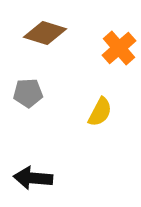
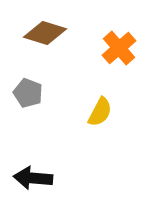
gray pentagon: rotated 24 degrees clockwise
